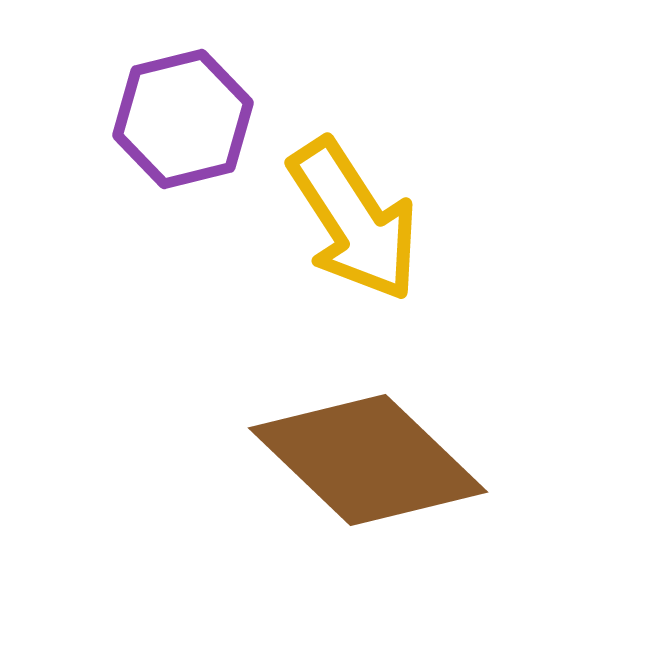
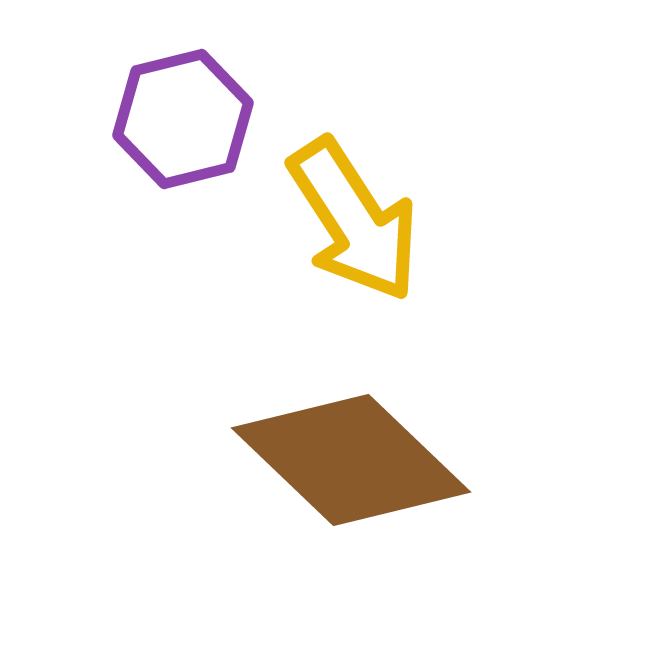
brown diamond: moved 17 px left
